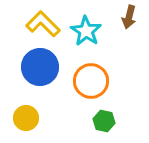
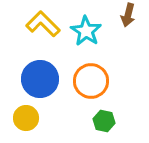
brown arrow: moved 1 px left, 2 px up
blue circle: moved 12 px down
